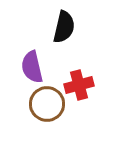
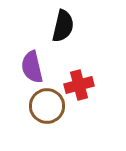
black semicircle: moved 1 px left, 1 px up
brown circle: moved 2 px down
